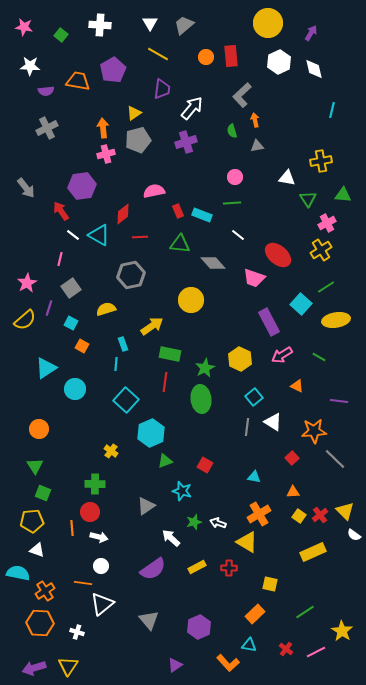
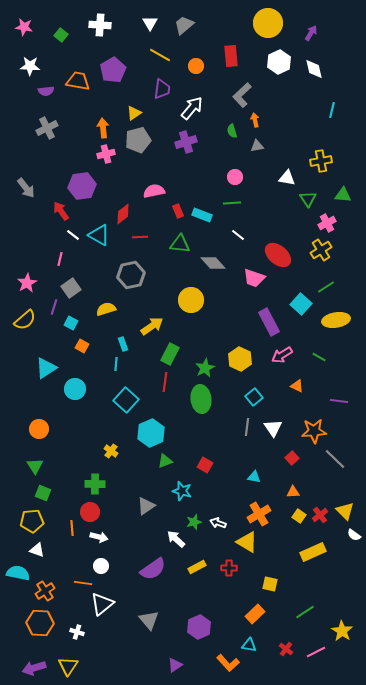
yellow line at (158, 54): moved 2 px right, 1 px down
orange circle at (206, 57): moved 10 px left, 9 px down
purple line at (49, 308): moved 5 px right, 1 px up
green rectangle at (170, 354): rotated 75 degrees counterclockwise
white triangle at (273, 422): moved 6 px down; rotated 24 degrees clockwise
white arrow at (171, 538): moved 5 px right, 1 px down
